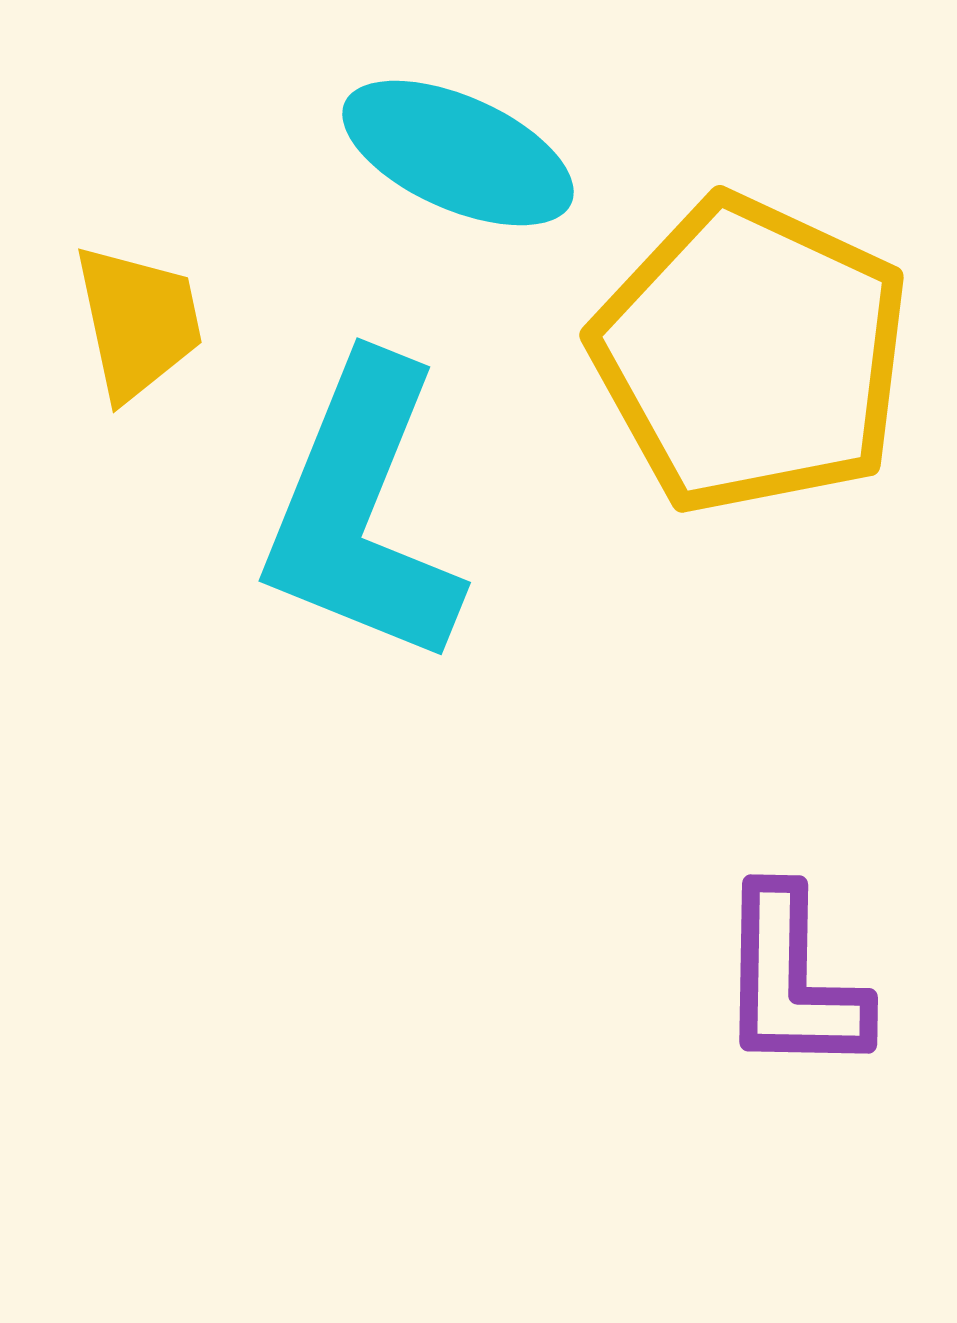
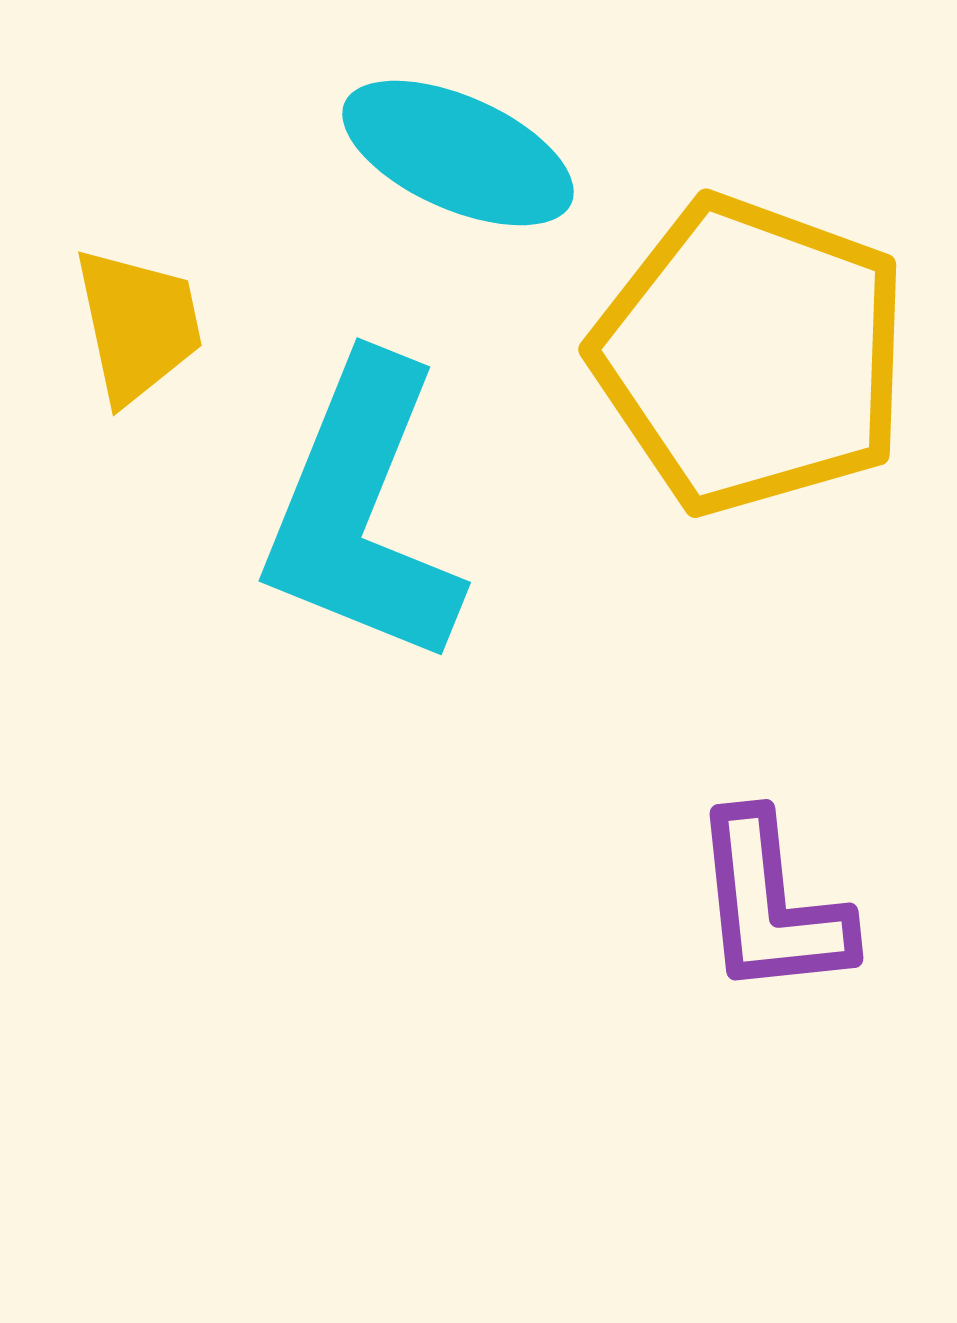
yellow trapezoid: moved 3 px down
yellow pentagon: rotated 5 degrees counterclockwise
purple L-shape: moved 21 px left, 76 px up; rotated 7 degrees counterclockwise
